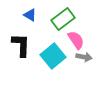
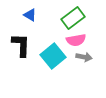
green rectangle: moved 10 px right, 1 px up
pink semicircle: rotated 114 degrees clockwise
